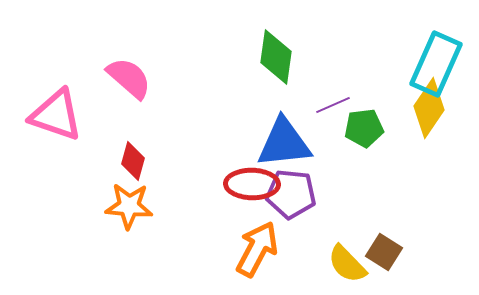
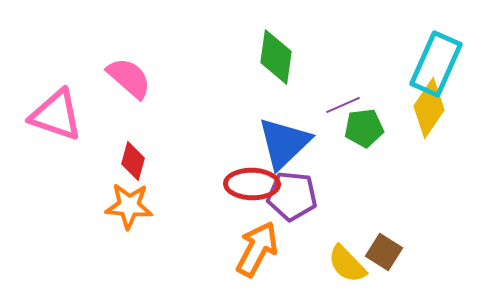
purple line: moved 10 px right
blue triangle: rotated 38 degrees counterclockwise
purple pentagon: moved 1 px right, 2 px down
